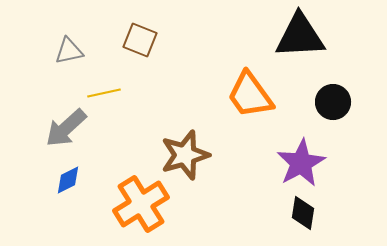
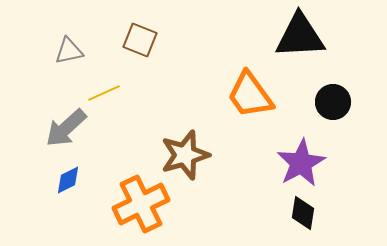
yellow line: rotated 12 degrees counterclockwise
orange cross: rotated 6 degrees clockwise
